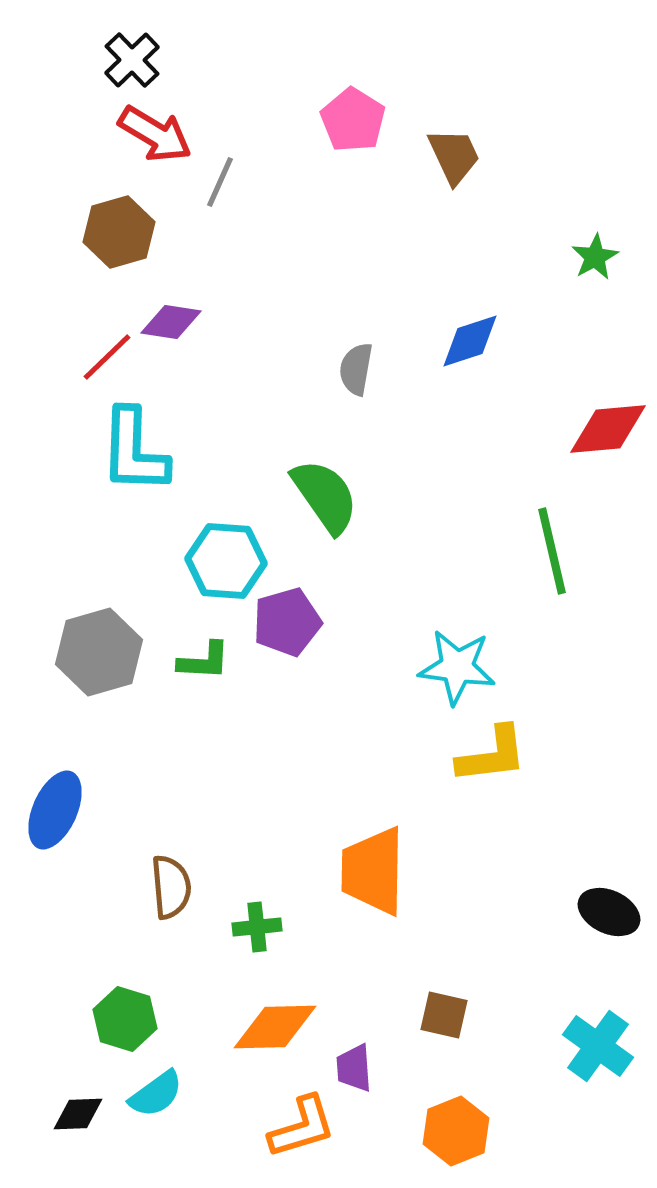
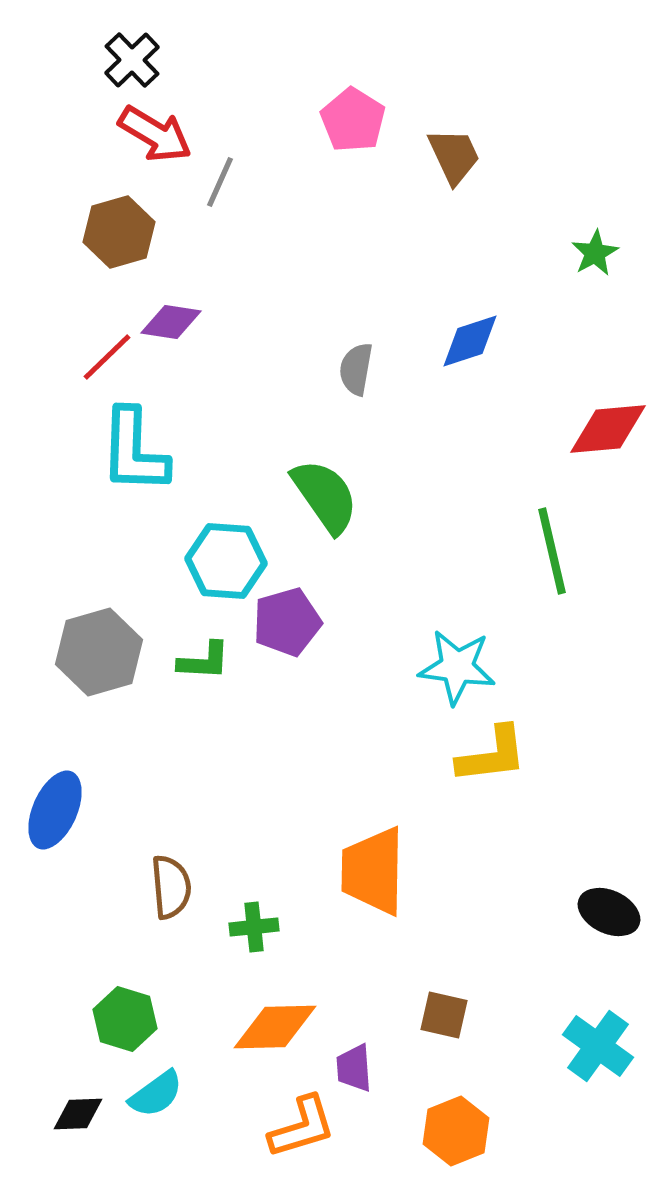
green star: moved 4 px up
green cross: moved 3 px left
